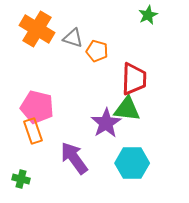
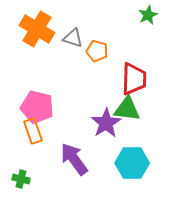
purple arrow: moved 1 px down
